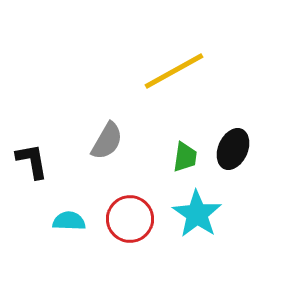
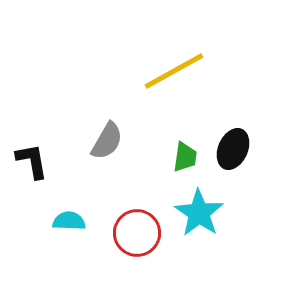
cyan star: moved 2 px right, 1 px up
red circle: moved 7 px right, 14 px down
